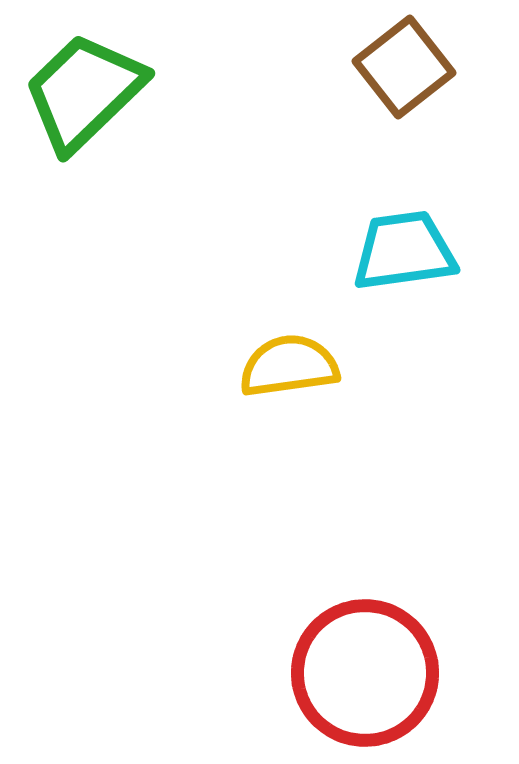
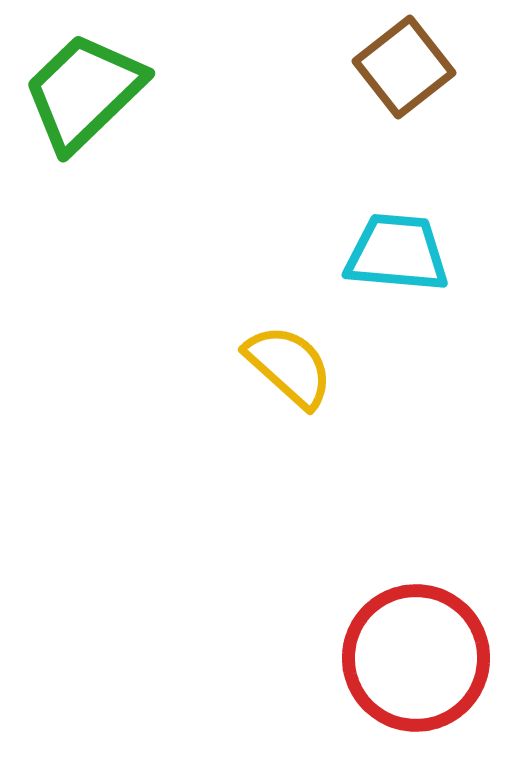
cyan trapezoid: moved 7 px left, 2 px down; rotated 13 degrees clockwise
yellow semicircle: rotated 50 degrees clockwise
red circle: moved 51 px right, 15 px up
